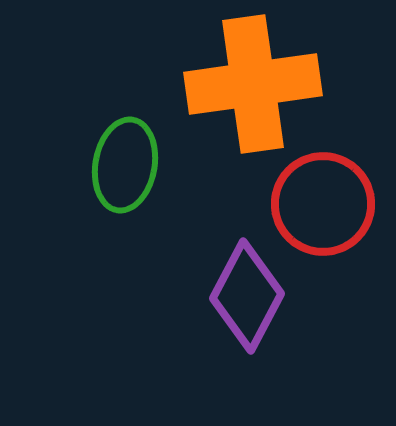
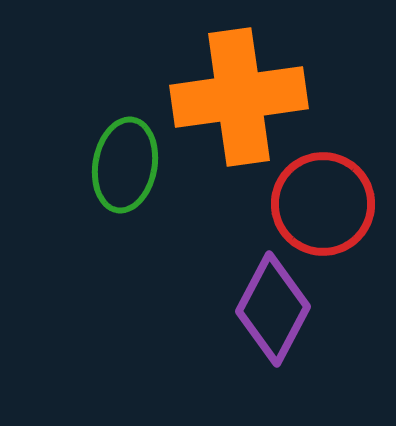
orange cross: moved 14 px left, 13 px down
purple diamond: moved 26 px right, 13 px down
